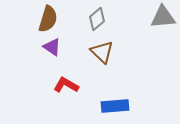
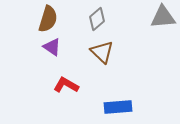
blue rectangle: moved 3 px right, 1 px down
